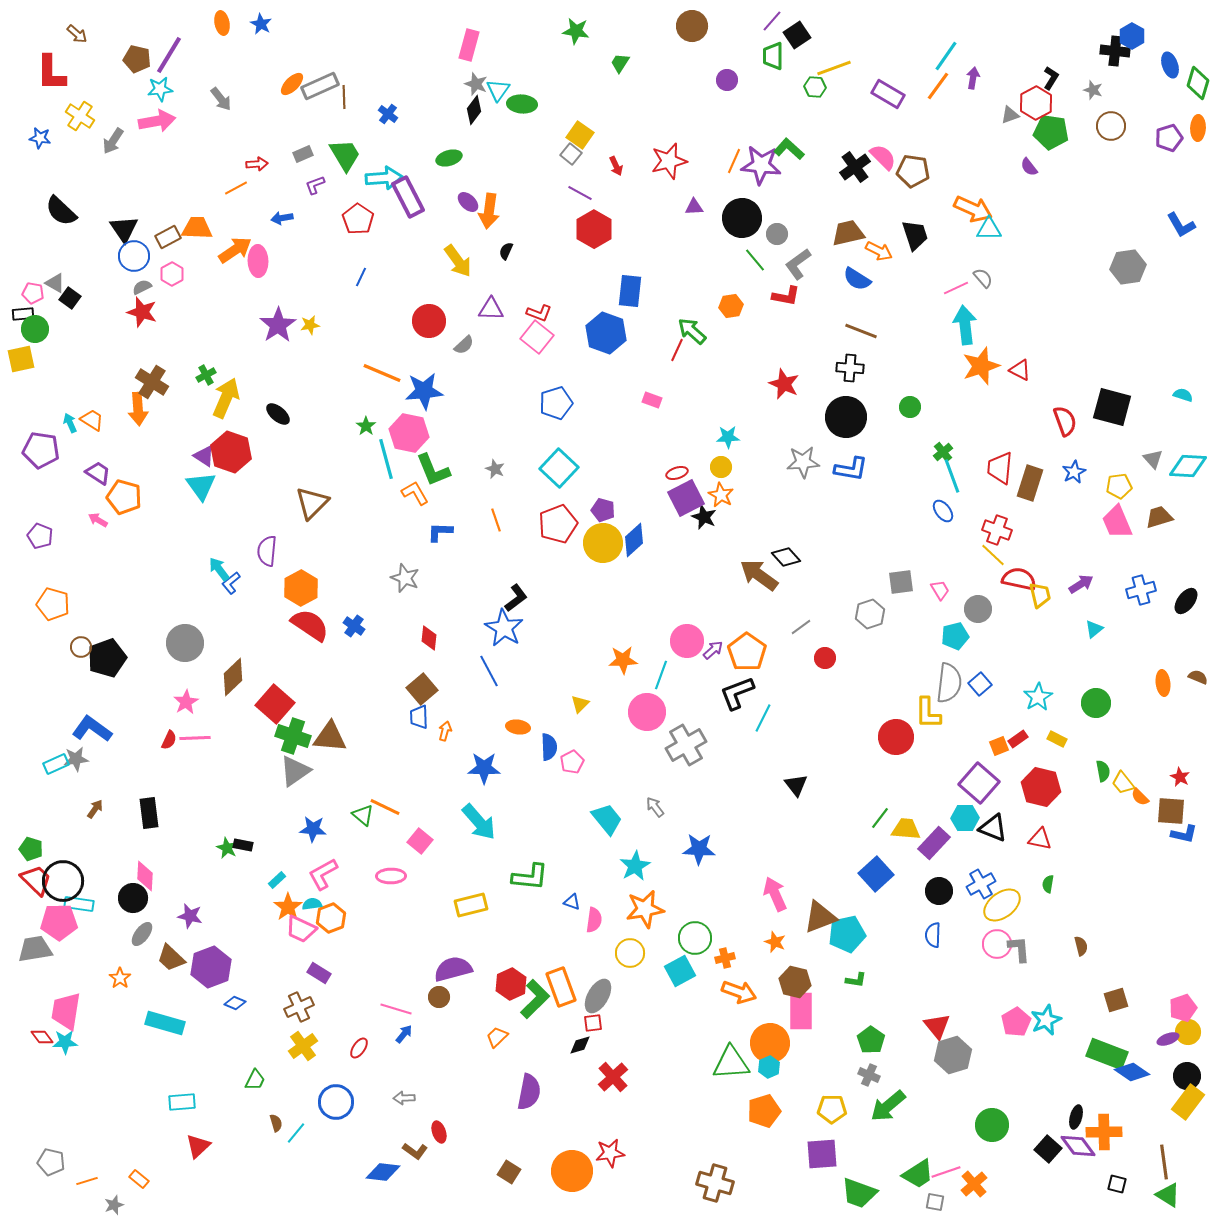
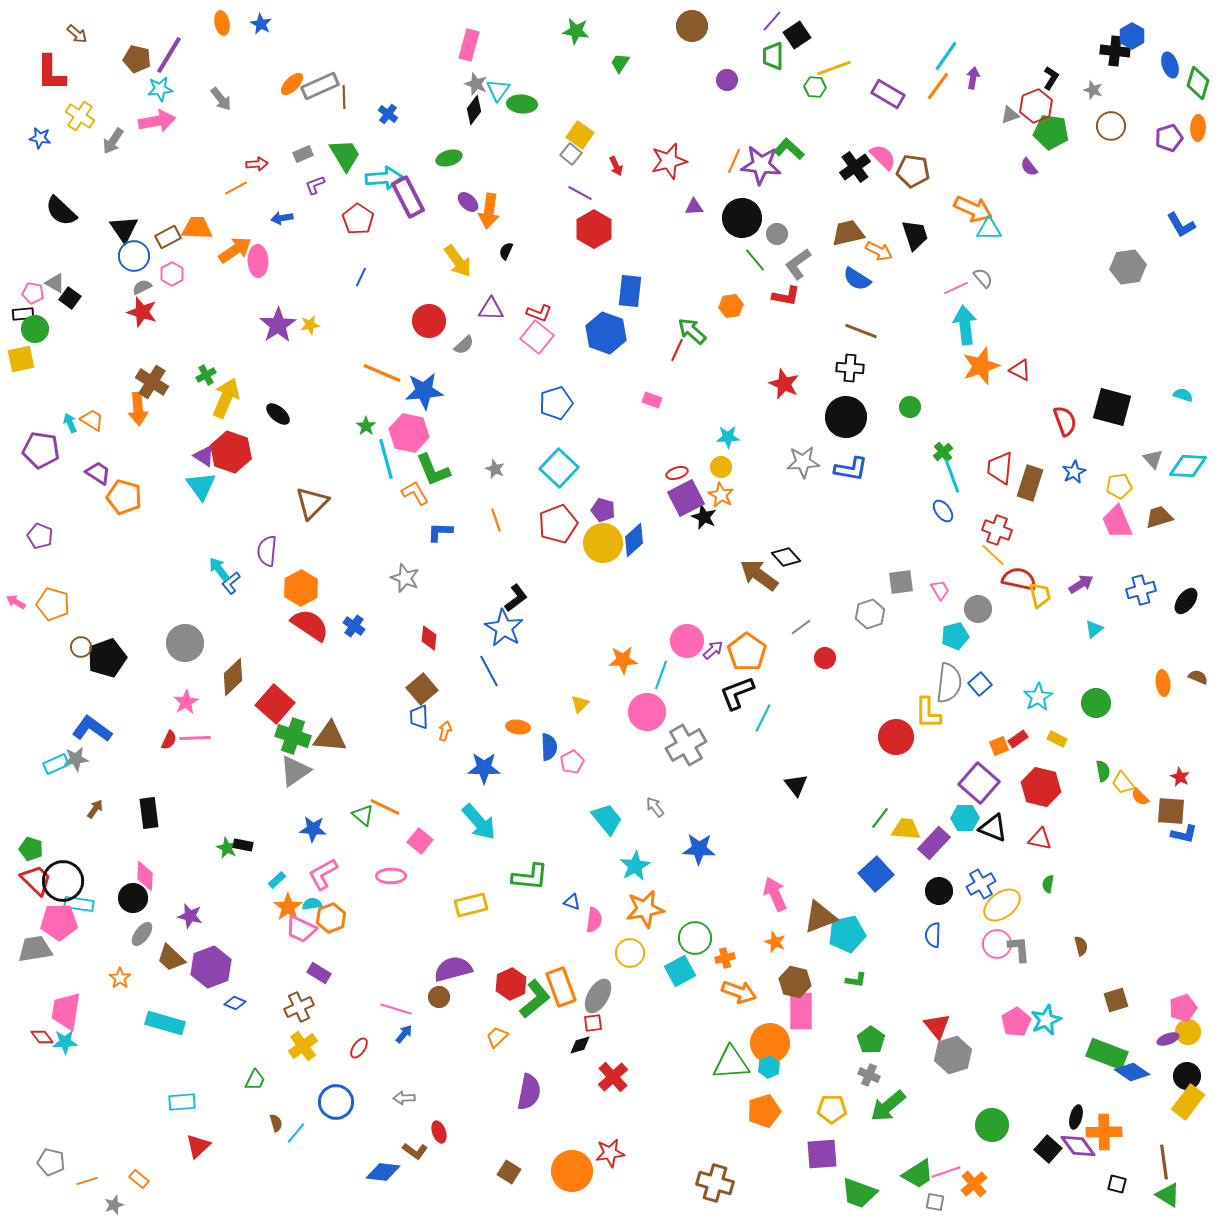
red hexagon at (1036, 103): moved 3 px down; rotated 8 degrees clockwise
pink arrow at (98, 520): moved 82 px left, 82 px down
green L-shape at (535, 999): rotated 6 degrees clockwise
